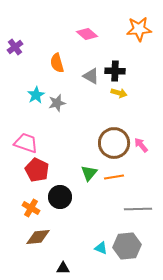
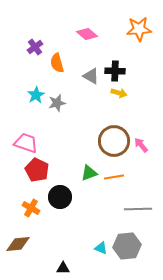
purple cross: moved 20 px right
brown circle: moved 2 px up
green triangle: rotated 30 degrees clockwise
brown diamond: moved 20 px left, 7 px down
